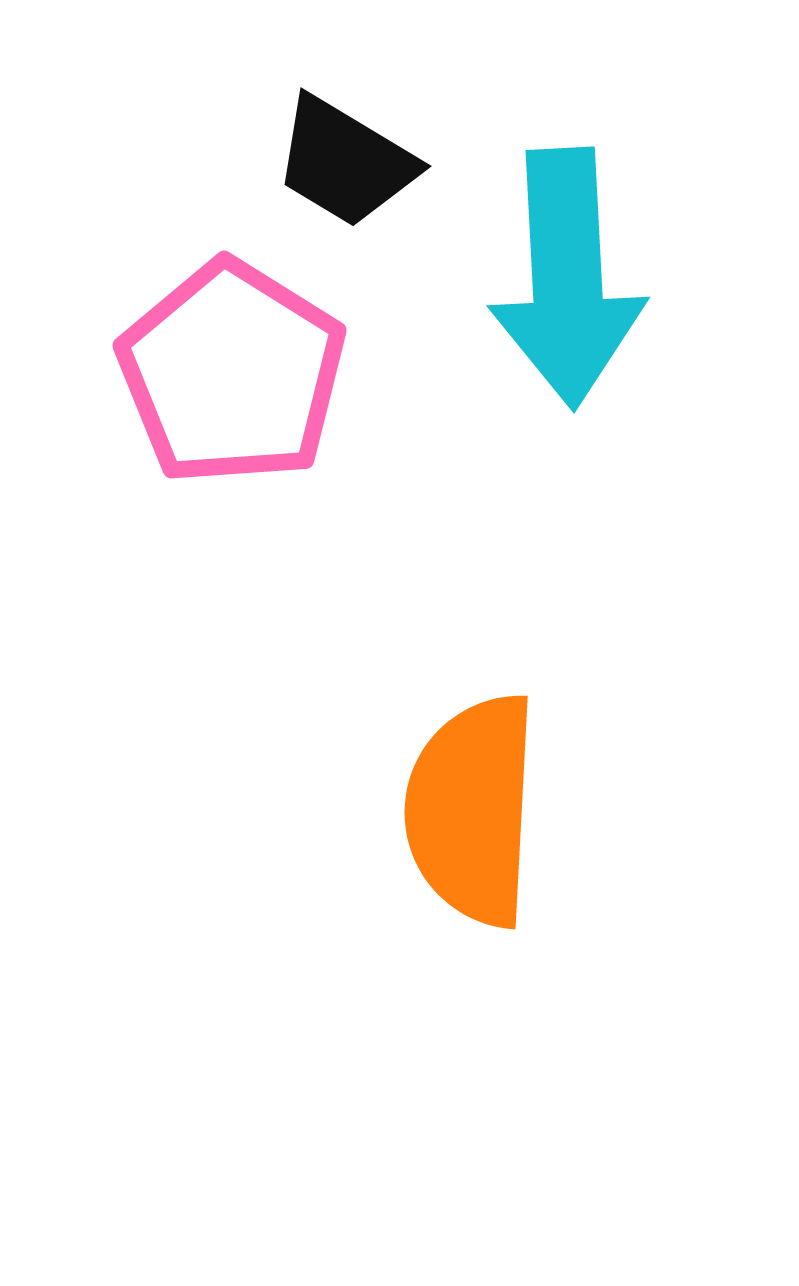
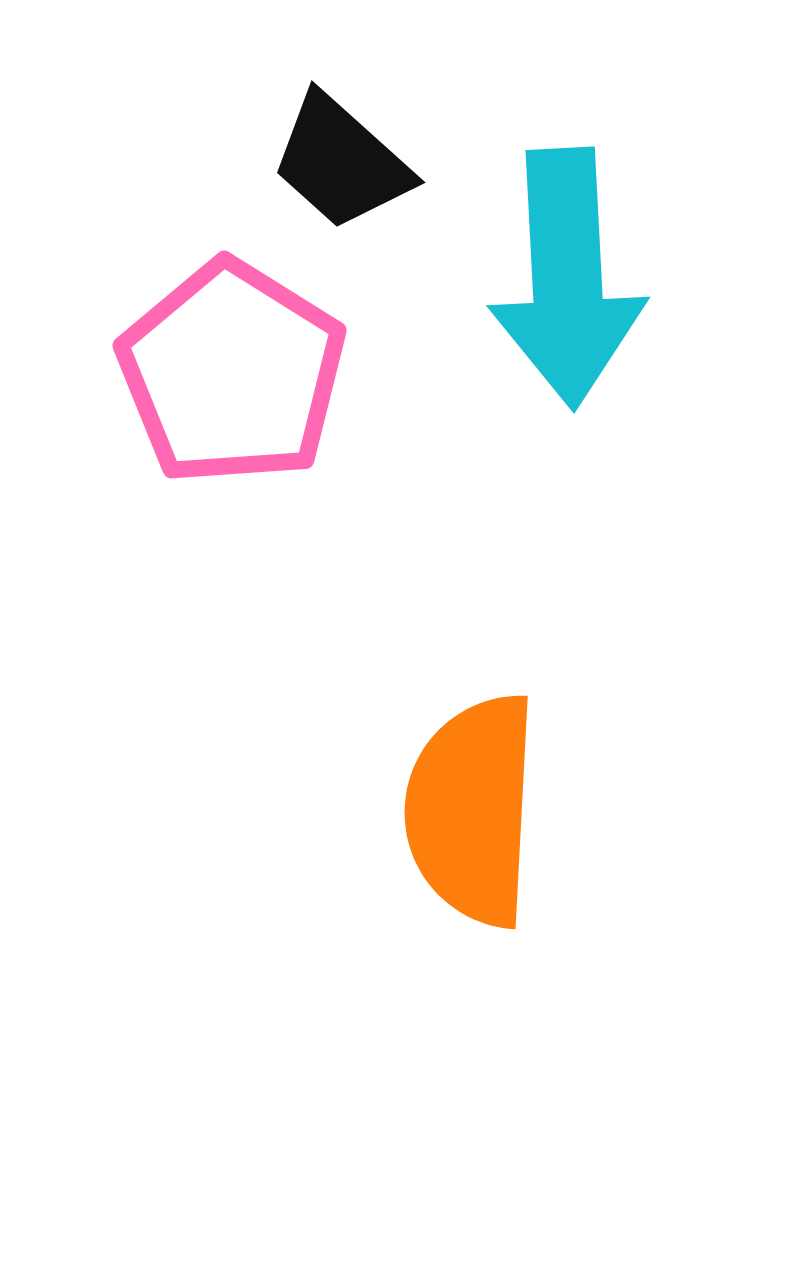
black trapezoid: moved 4 px left; rotated 11 degrees clockwise
